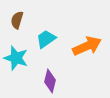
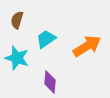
orange arrow: rotated 8 degrees counterclockwise
cyan star: moved 1 px right
purple diamond: moved 1 px down; rotated 10 degrees counterclockwise
